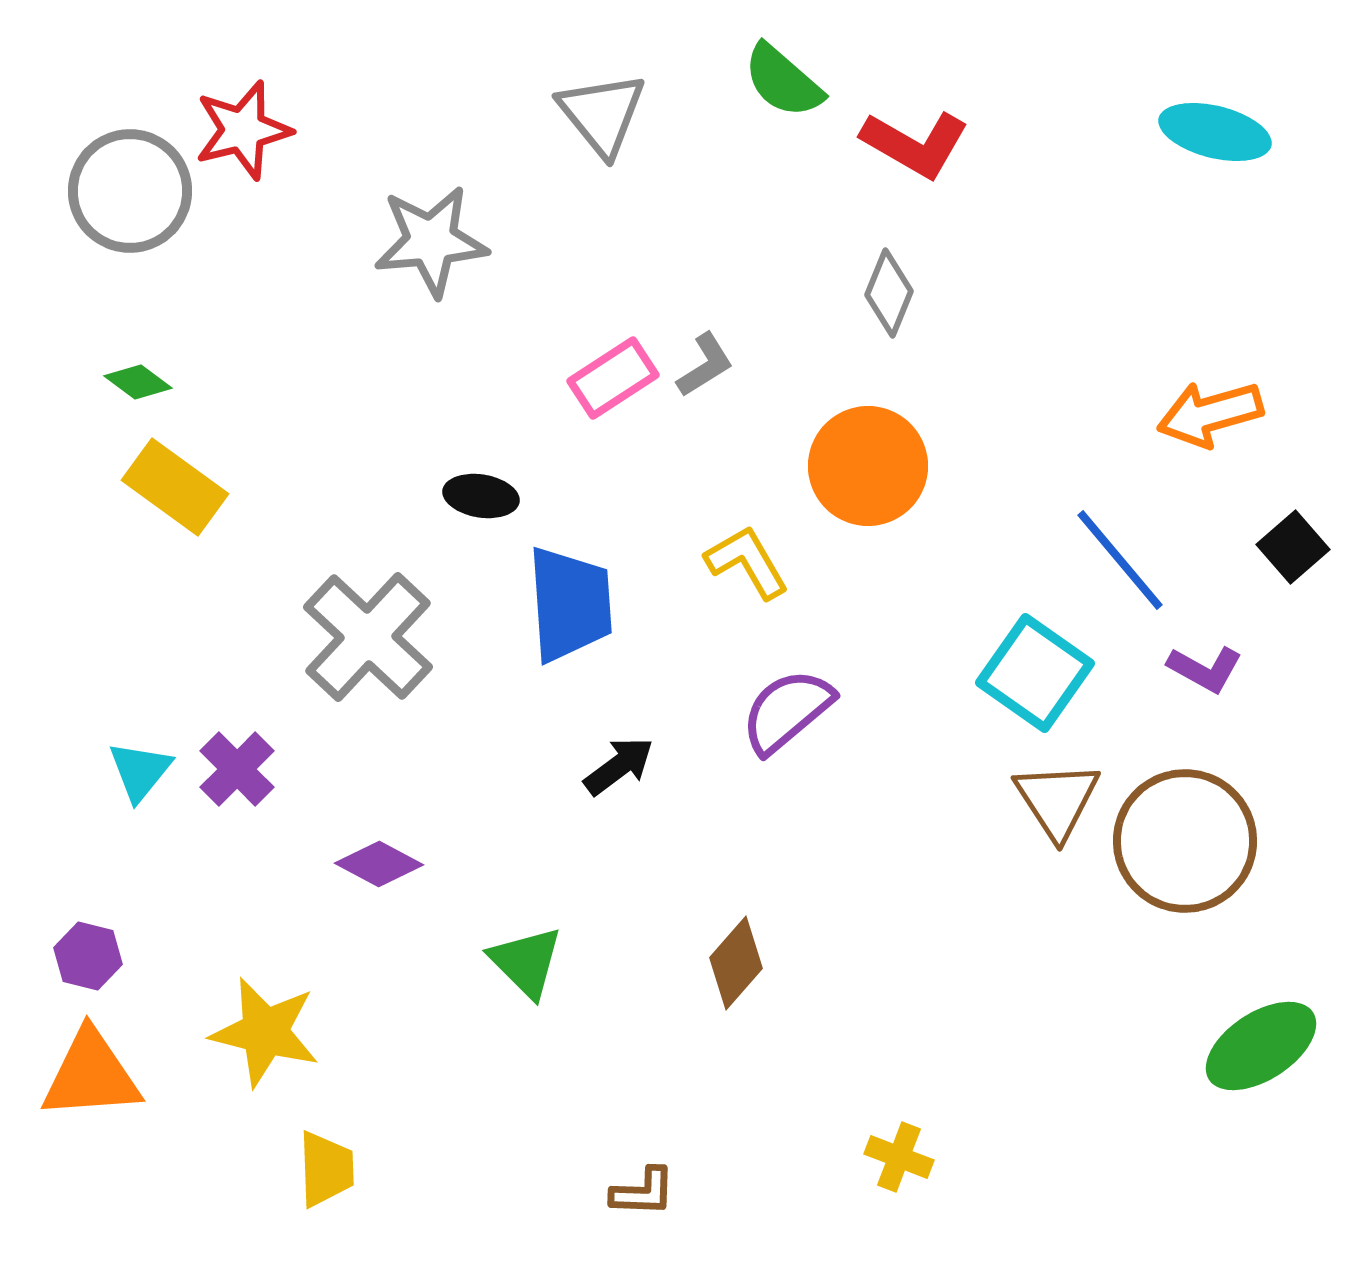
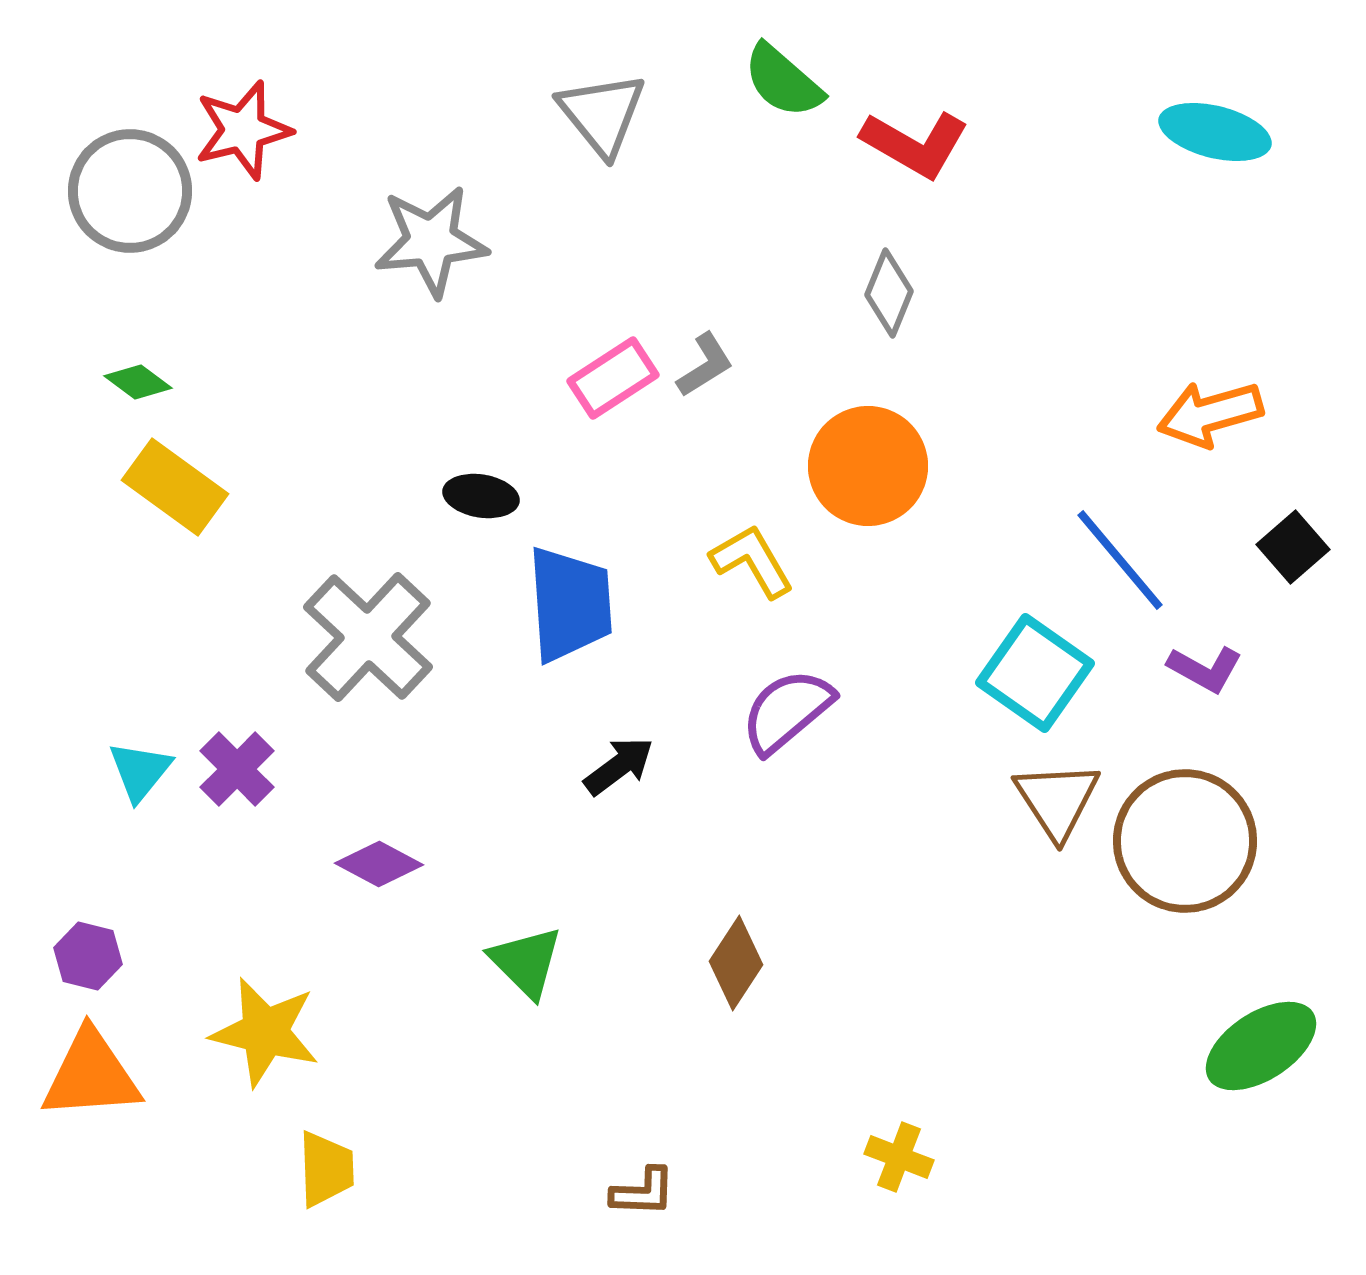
yellow L-shape: moved 5 px right, 1 px up
brown diamond: rotated 8 degrees counterclockwise
